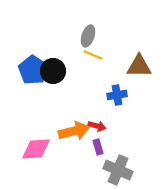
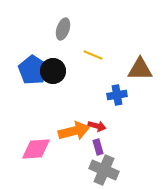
gray ellipse: moved 25 px left, 7 px up
brown triangle: moved 1 px right, 3 px down
gray cross: moved 14 px left
